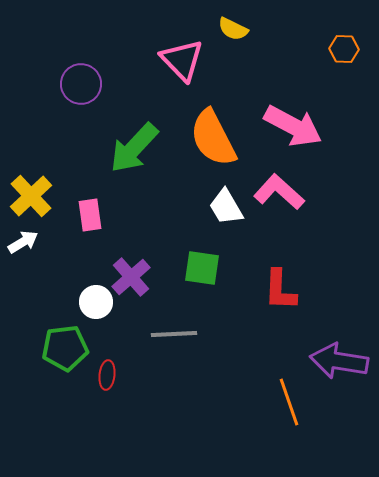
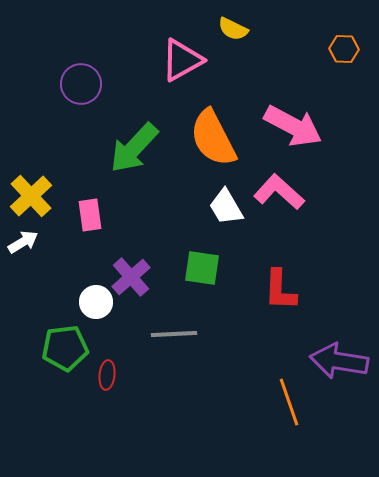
pink triangle: rotated 45 degrees clockwise
